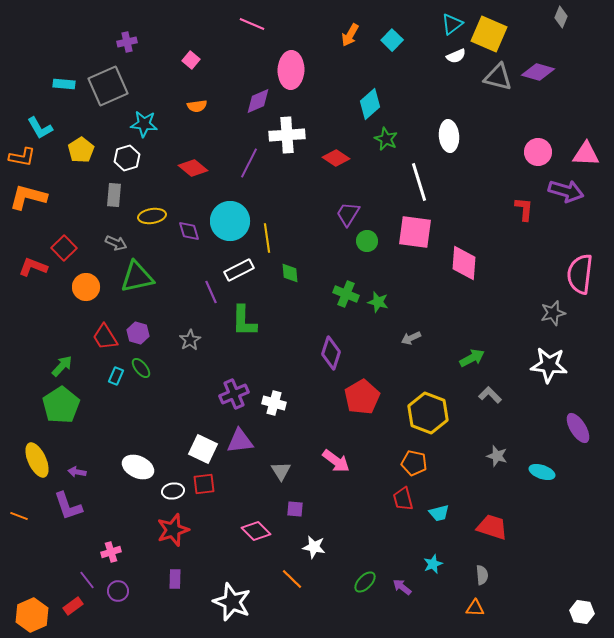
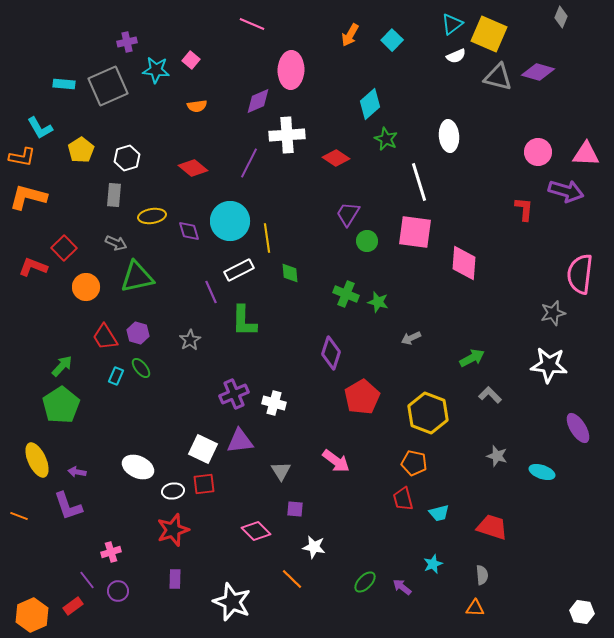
cyan star at (144, 124): moved 12 px right, 54 px up
